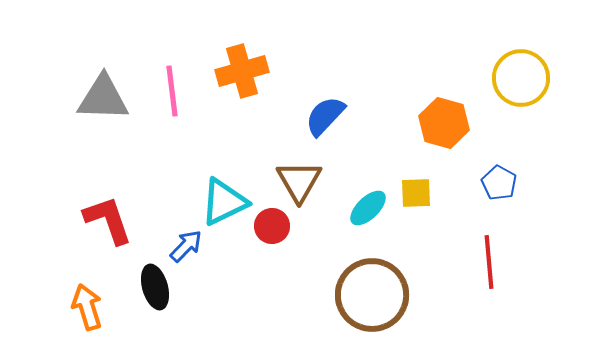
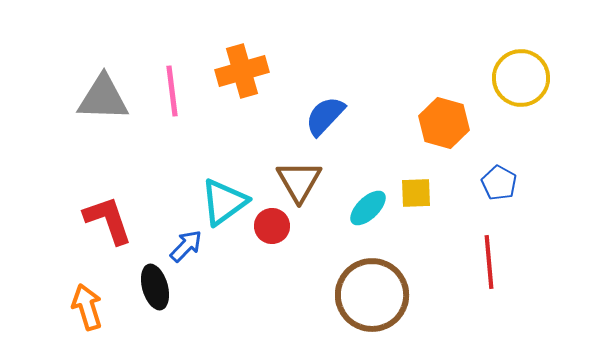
cyan triangle: rotated 10 degrees counterclockwise
